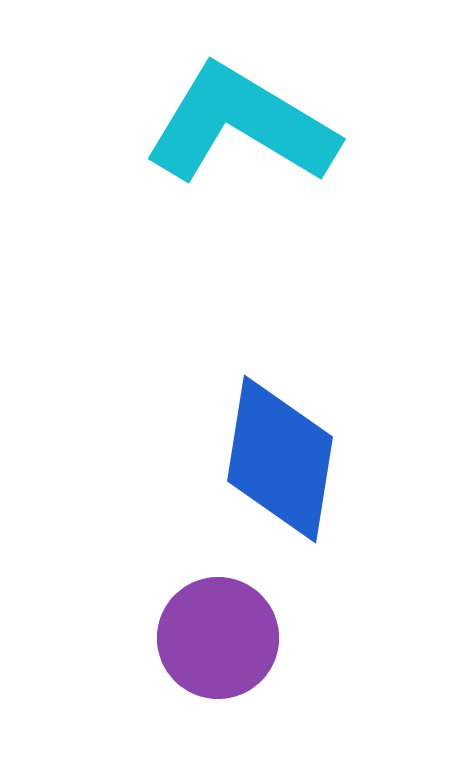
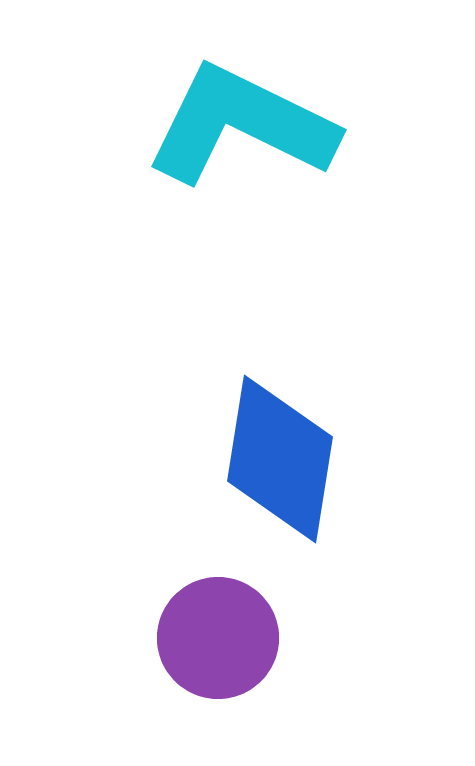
cyan L-shape: rotated 5 degrees counterclockwise
